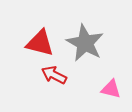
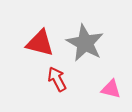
red arrow: moved 3 px right, 4 px down; rotated 35 degrees clockwise
